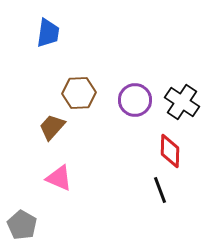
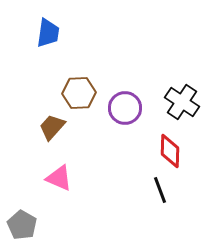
purple circle: moved 10 px left, 8 px down
